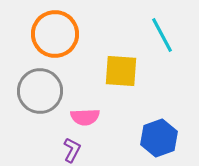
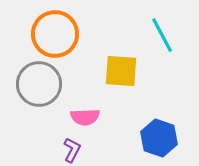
gray circle: moved 1 px left, 7 px up
blue hexagon: rotated 21 degrees counterclockwise
